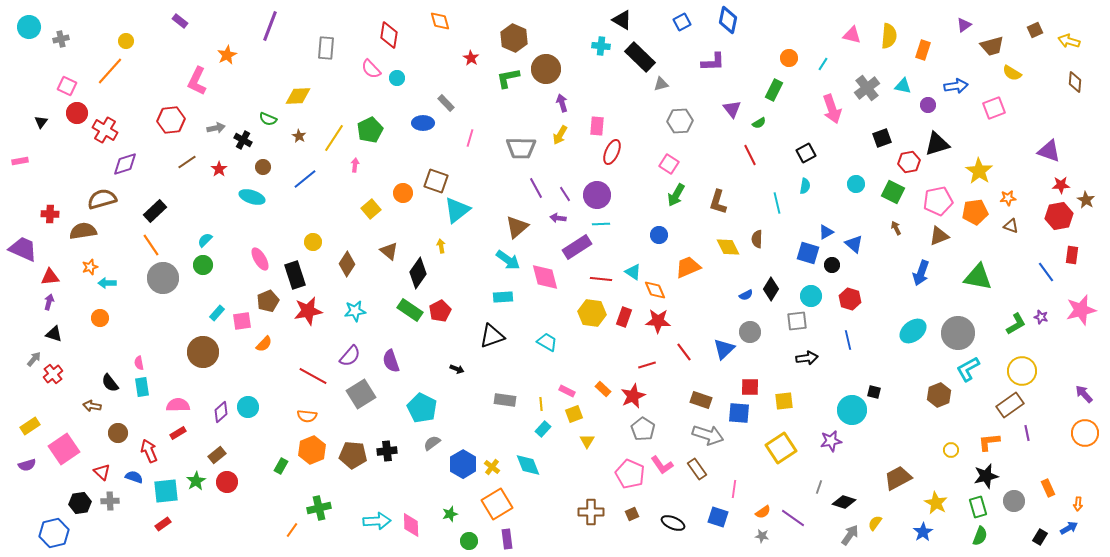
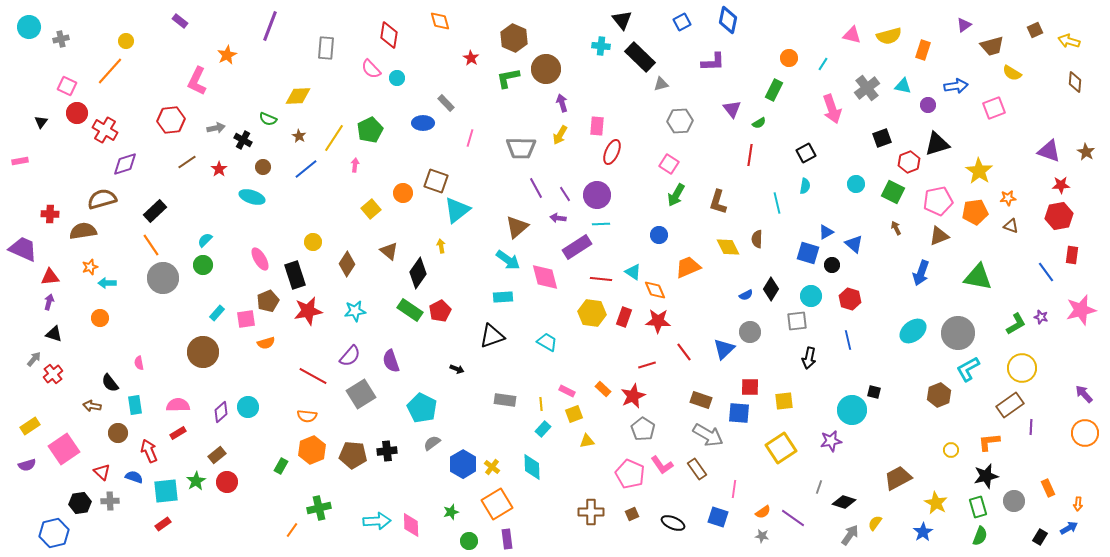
black triangle at (622, 20): rotated 20 degrees clockwise
yellow semicircle at (889, 36): rotated 70 degrees clockwise
red line at (750, 155): rotated 35 degrees clockwise
red hexagon at (909, 162): rotated 10 degrees counterclockwise
blue line at (305, 179): moved 1 px right, 10 px up
brown star at (1086, 200): moved 48 px up
pink square at (242, 321): moved 4 px right, 2 px up
orange semicircle at (264, 344): moved 2 px right, 1 px up; rotated 30 degrees clockwise
black arrow at (807, 358): moved 2 px right; rotated 110 degrees clockwise
yellow circle at (1022, 371): moved 3 px up
cyan rectangle at (142, 387): moved 7 px left, 18 px down
purple line at (1027, 433): moved 4 px right, 6 px up; rotated 14 degrees clockwise
gray arrow at (708, 435): rotated 12 degrees clockwise
yellow triangle at (587, 441): rotated 49 degrees clockwise
cyan diamond at (528, 465): moved 4 px right, 2 px down; rotated 20 degrees clockwise
green star at (450, 514): moved 1 px right, 2 px up
